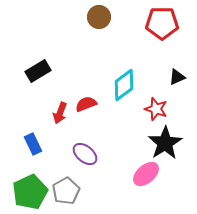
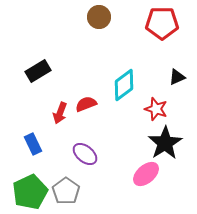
gray pentagon: rotated 8 degrees counterclockwise
